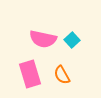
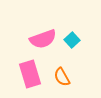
pink semicircle: rotated 32 degrees counterclockwise
orange semicircle: moved 2 px down
